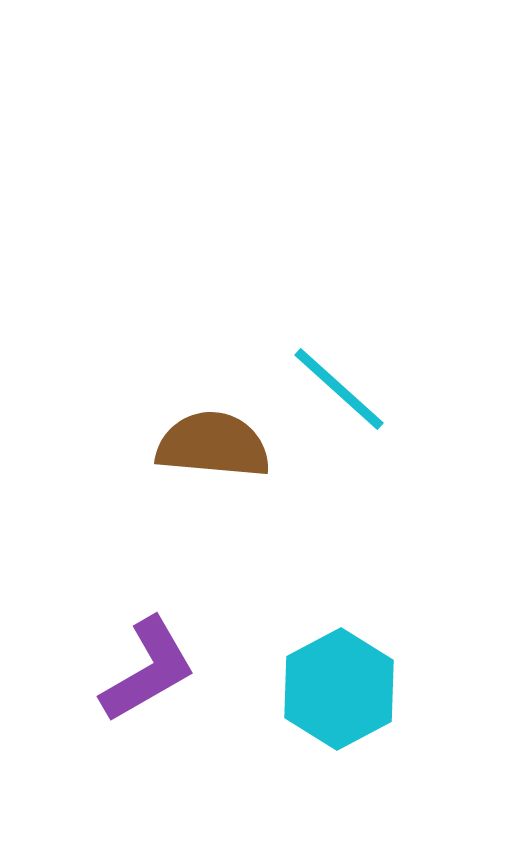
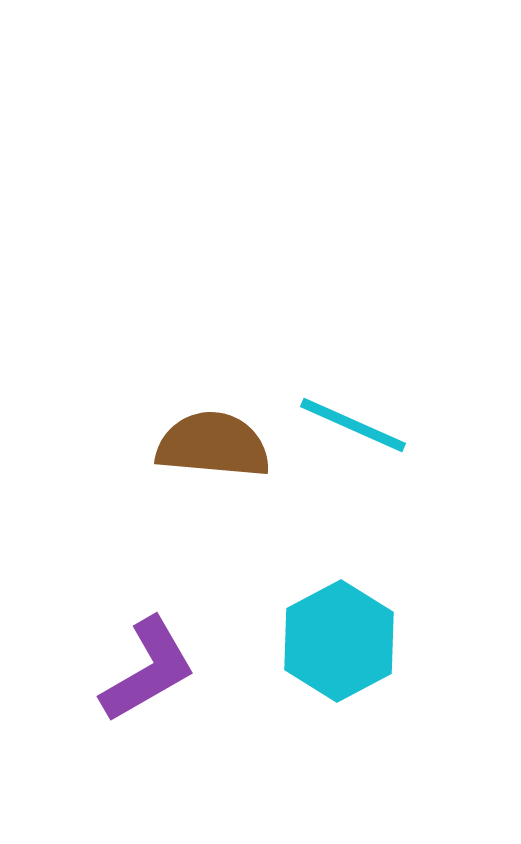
cyan line: moved 14 px right, 36 px down; rotated 18 degrees counterclockwise
cyan hexagon: moved 48 px up
